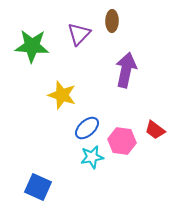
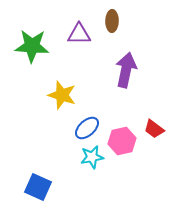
purple triangle: rotated 45 degrees clockwise
red trapezoid: moved 1 px left, 1 px up
pink hexagon: rotated 20 degrees counterclockwise
